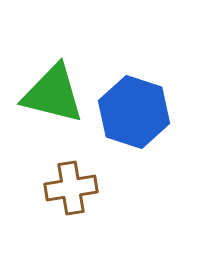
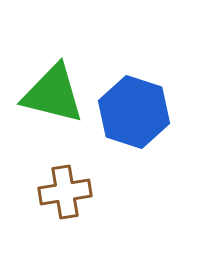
brown cross: moved 6 px left, 4 px down
